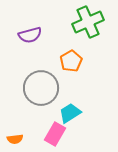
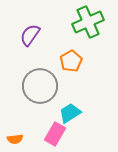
purple semicircle: rotated 140 degrees clockwise
gray circle: moved 1 px left, 2 px up
